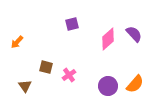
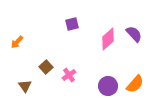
brown square: rotated 32 degrees clockwise
